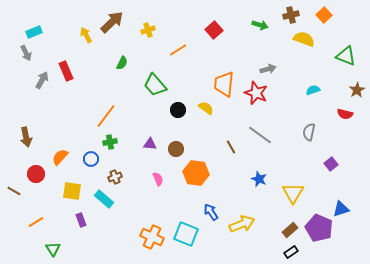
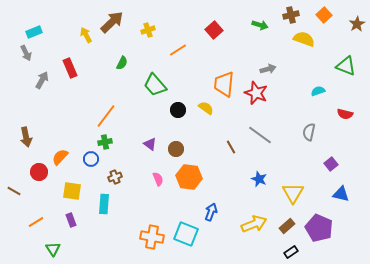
green triangle at (346, 56): moved 10 px down
red rectangle at (66, 71): moved 4 px right, 3 px up
cyan semicircle at (313, 90): moved 5 px right, 1 px down
brown star at (357, 90): moved 66 px up
green cross at (110, 142): moved 5 px left
purple triangle at (150, 144): rotated 32 degrees clockwise
orange hexagon at (196, 173): moved 7 px left, 4 px down
red circle at (36, 174): moved 3 px right, 2 px up
cyan rectangle at (104, 199): moved 5 px down; rotated 54 degrees clockwise
blue triangle at (341, 209): moved 15 px up; rotated 30 degrees clockwise
blue arrow at (211, 212): rotated 54 degrees clockwise
purple rectangle at (81, 220): moved 10 px left
yellow arrow at (242, 224): moved 12 px right
brown rectangle at (290, 230): moved 3 px left, 4 px up
orange cross at (152, 237): rotated 15 degrees counterclockwise
